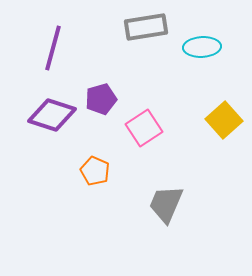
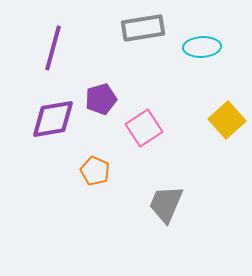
gray rectangle: moved 3 px left, 1 px down
purple diamond: moved 1 px right, 4 px down; rotated 27 degrees counterclockwise
yellow square: moved 3 px right
